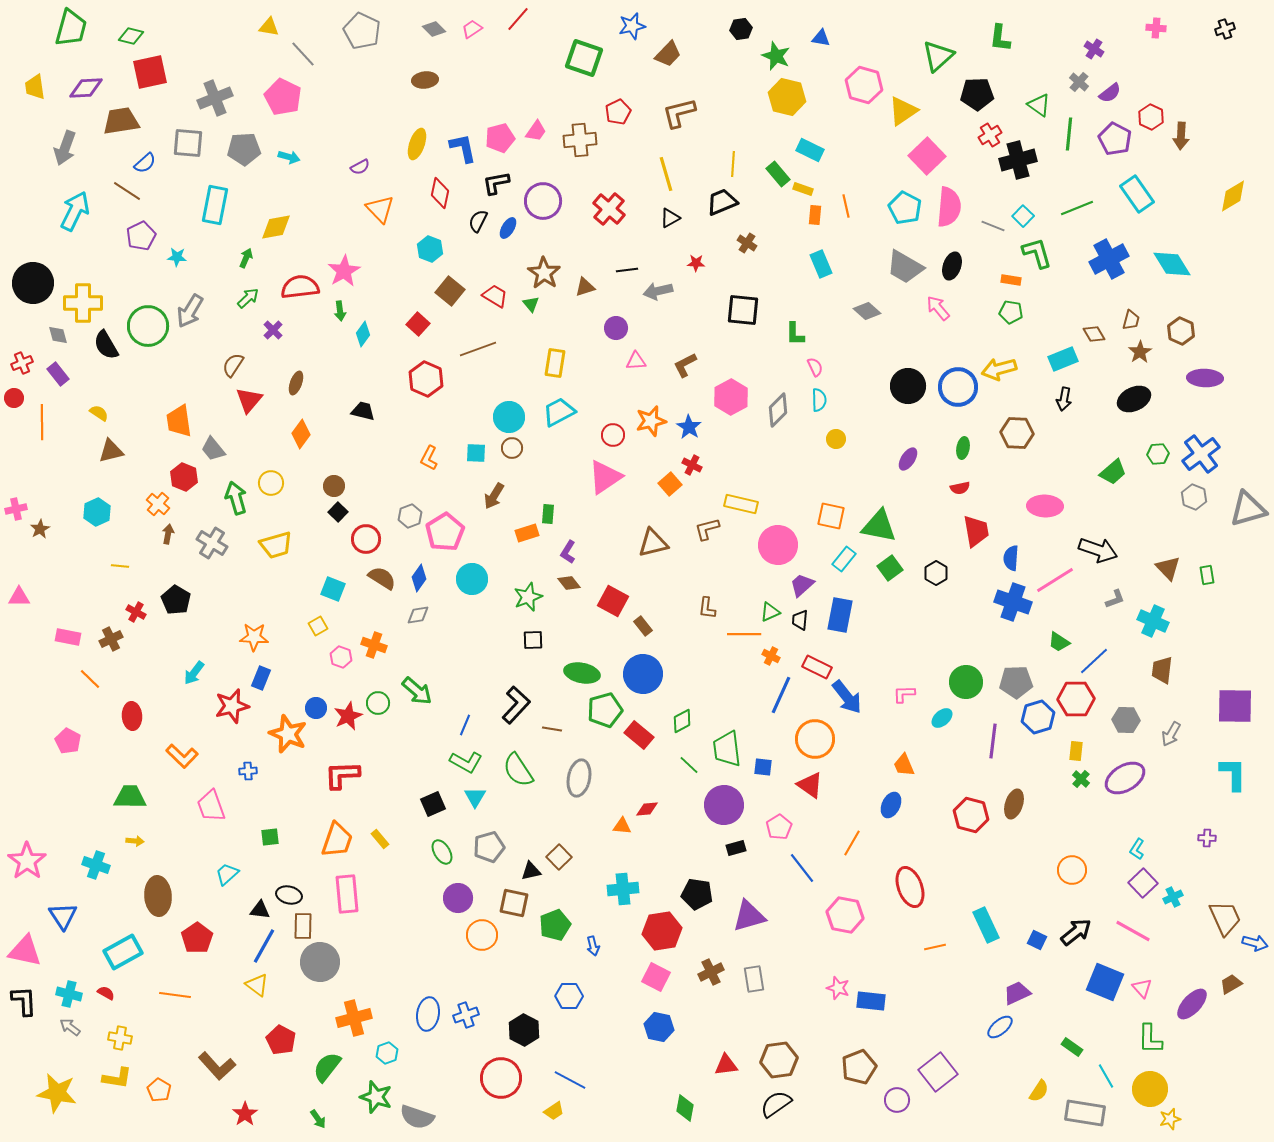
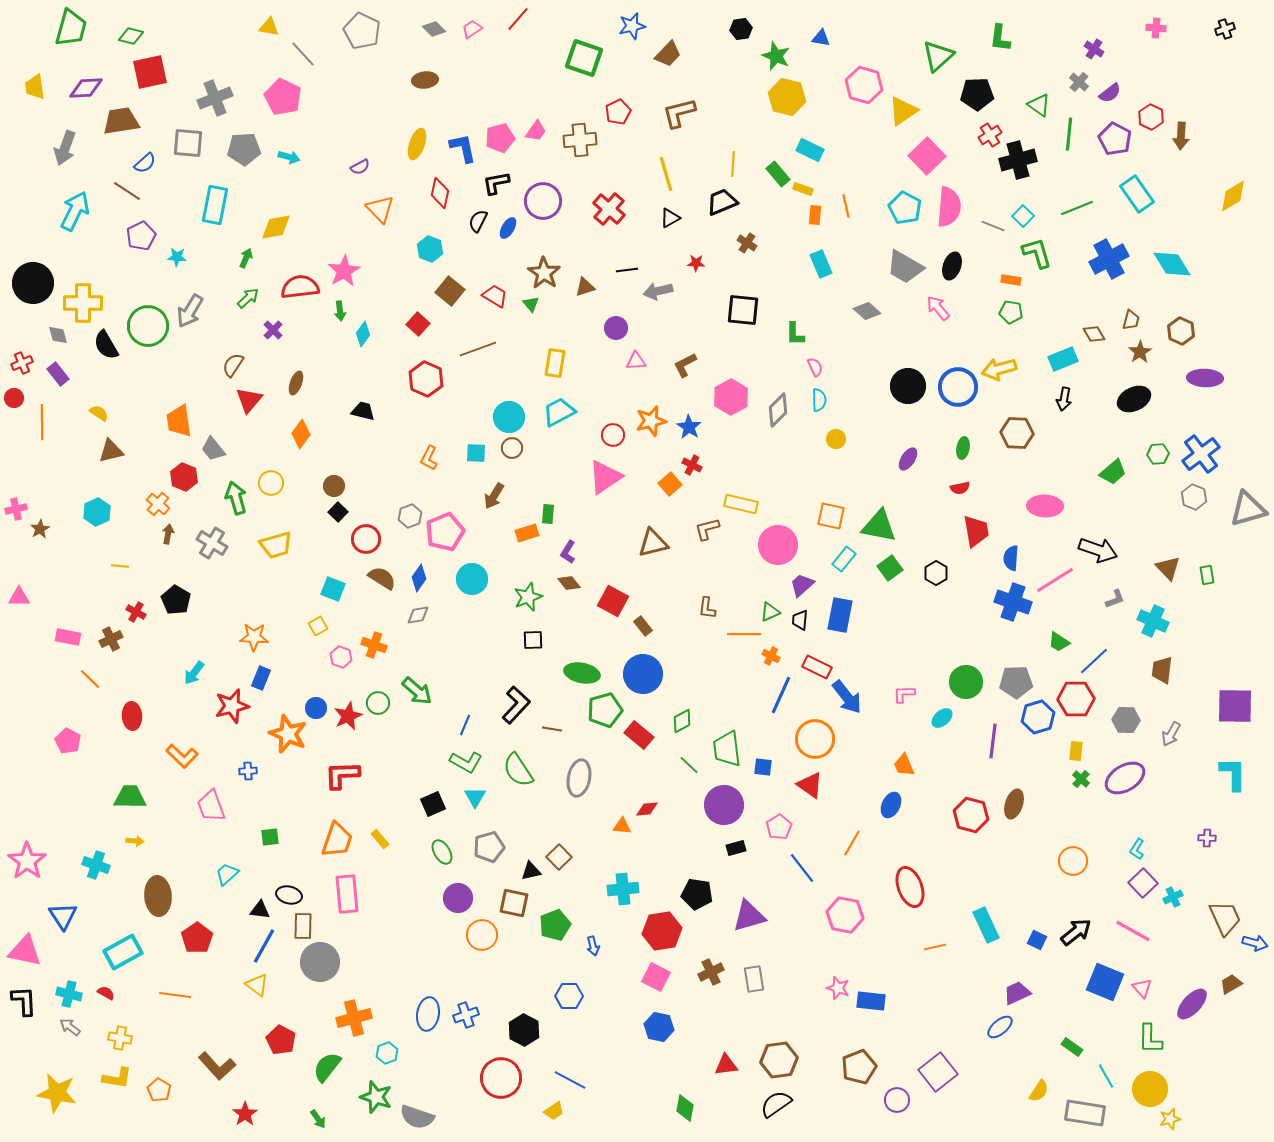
pink pentagon at (445, 532): rotated 9 degrees clockwise
orange circle at (1072, 870): moved 1 px right, 9 px up
